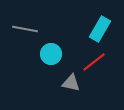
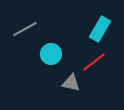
gray line: rotated 40 degrees counterclockwise
